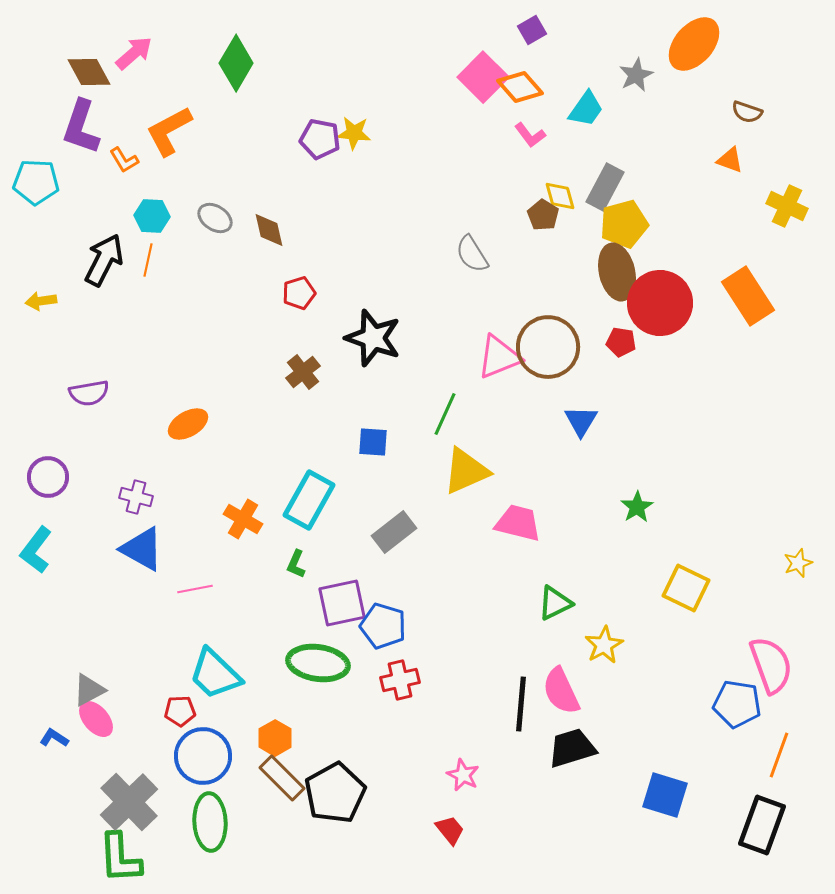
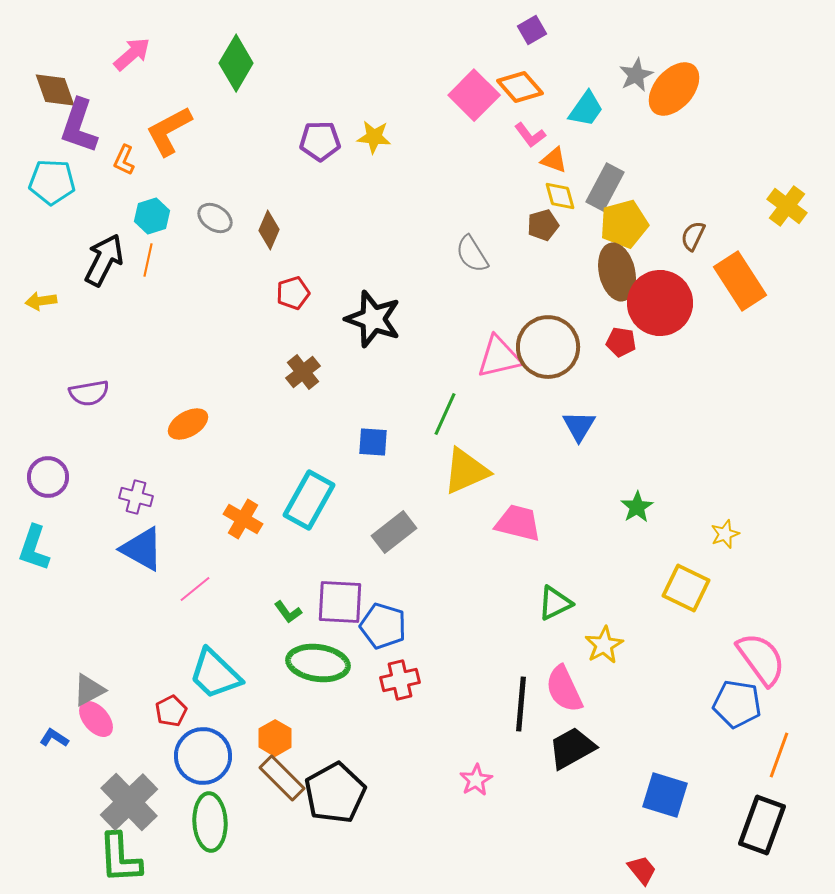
orange ellipse at (694, 44): moved 20 px left, 45 px down
pink arrow at (134, 53): moved 2 px left, 1 px down
brown diamond at (89, 72): moved 34 px left, 18 px down; rotated 9 degrees clockwise
pink square at (483, 77): moved 9 px left, 18 px down
brown semicircle at (747, 112): moved 54 px left, 124 px down; rotated 96 degrees clockwise
purple L-shape at (81, 127): moved 2 px left, 1 px up
yellow star at (354, 133): moved 20 px right, 4 px down
purple pentagon at (320, 139): moved 2 px down; rotated 12 degrees counterclockwise
orange L-shape at (124, 160): rotated 56 degrees clockwise
orange triangle at (730, 160): moved 176 px left
cyan pentagon at (36, 182): moved 16 px right
yellow cross at (787, 206): rotated 12 degrees clockwise
brown pentagon at (543, 215): moved 10 px down; rotated 24 degrees clockwise
cyan hexagon at (152, 216): rotated 20 degrees counterclockwise
brown diamond at (269, 230): rotated 36 degrees clockwise
red pentagon at (299, 293): moved 6 px left
orange rectangle at (748, 296): moved 8 px left, 15 px up
black star at (373, 338): moved 19 px up
pink triangle at (499, 357): rotated 9 degrees clockwise
blue triangle at (581, 421): moved 2 px left, 5 px down
cyan L-shape at (36, 550): moved 2 px left, 2 px up; rotated 18 degrees counterclockwise
yellow star at (798, 563): moved 73 px left, 29 px up
green L-shape at (296, 564): moved 8 px left, 48 px down; rotated 60 degrees counterclockwise
pink line at (195, 589): rotated 28 degrees counterclockwise
purple square at (342, 603): moved 2 px left, 1 px up; rotated 15 degrees clockwise
pink semicircle at (771, 665): moved 10 px left, 6 px up; rotated 16 degrees counterclockwise
pink semicircle at (561, 691): moved 3 px right, 2 px up
red pentagon at (180, 711): moved 9 px left; rotated 24 degrees counterclockwise
black trapezoid at (572, 748): rotated 12 degrees counterclockwise
pink star at (463, 775): moved 13 px right, 5 px down; rotated 16 degrees clockwise
red trapezoid at (450, 830): moved 192 px right, 40 px down
